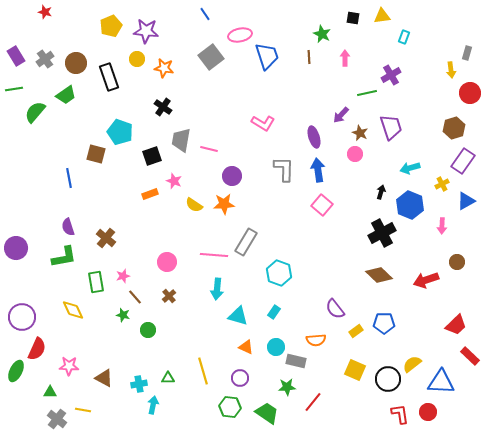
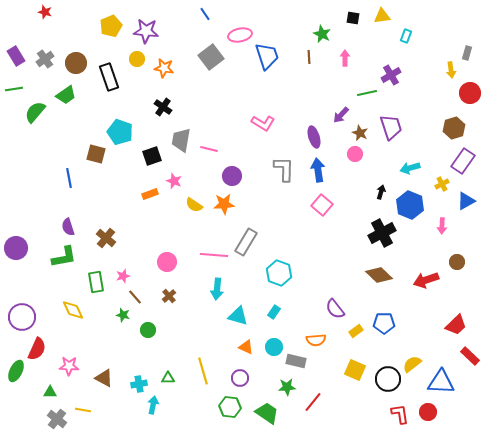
cyan rectangle at (404, 37): moved 2 px right, 1 px up
cyan circle at (276, 347): moved 2 px left
